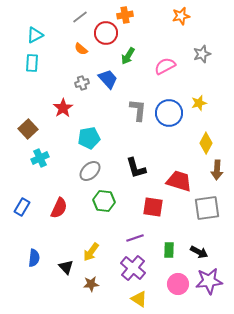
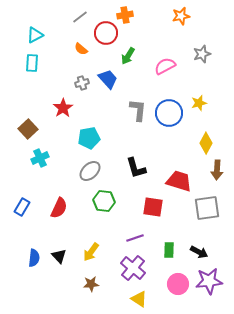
black triangle: moved 7 px left, 11 px up
